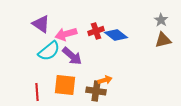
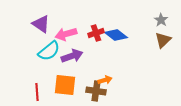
red cross: moved 2 px down
brown triangle: rotated 30 degrees counterclockwise
purple arrow: rotated 60 degrees counterclockwise
